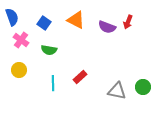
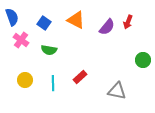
purple semicircle: rotated 72 degrees counterclockwise
yellow circle: moved 6 px right, 10 px down
green circle: moved 27 px up
